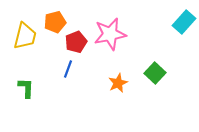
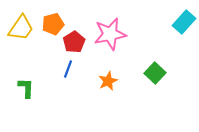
orange pentagon: moved 2 px left, 2 px down
yellow trapezoid: moved 4 px left, 8 px up; rotated 20 degrees clockwise
red pentagon: moved 2 px left; rotated 10 degrees counterclockwise
orange star: moved 10 px left, 2 px up
